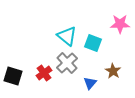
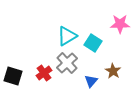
cyan triangle: rotated 50 degrees clockwise
cyan square: rotated 12 degrees clockwise
blue triangle: moved 1 px right, 2 px up
